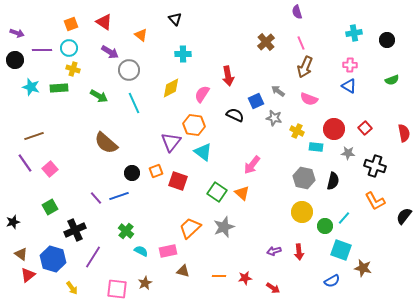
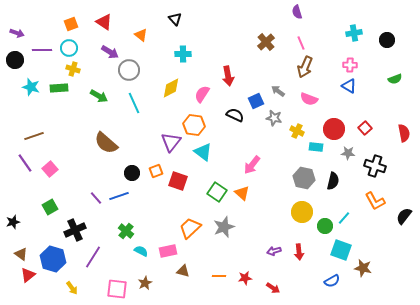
green semicircle at (392, 80): moved 3 px right, 1 px up
